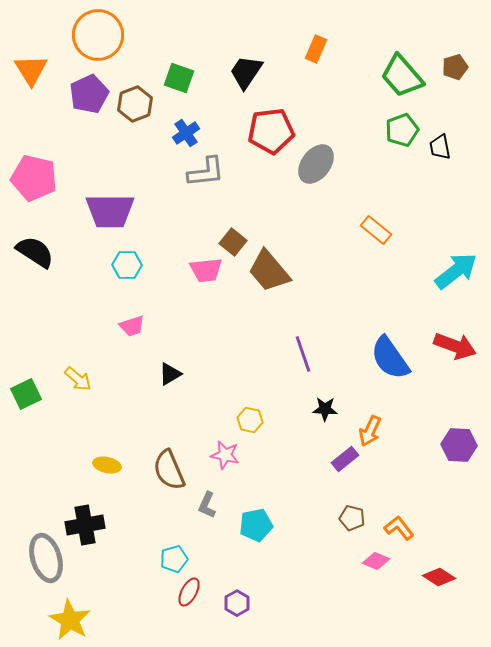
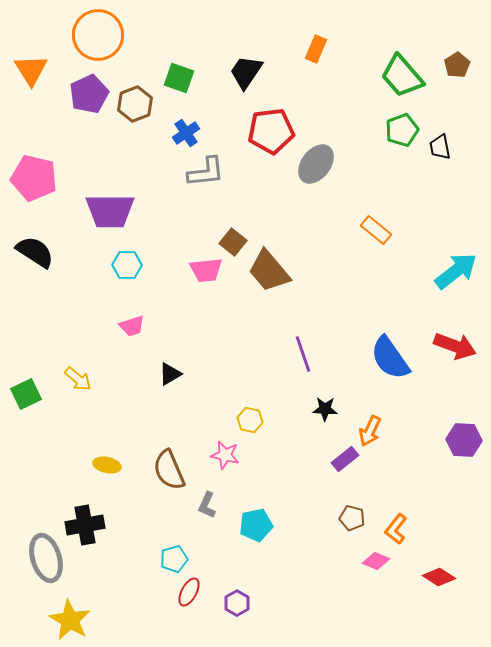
brown pentagon at (455, 67): moved 2 px right, 2 px up; rotated 15 degrees counterclockwise
purple hexagon at (459, 445): moved 5 px right, 5 px up
orange L-shape at (399, 528): moved 3 px left, 1 px down; rotated 104 degrees counterclockwise
